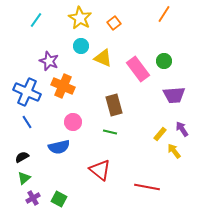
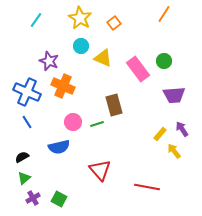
green line: moved 13 px left, 8 px up; rotated 32 degrees counterclockwise
red triangle: rotated 10 degrees clockwise
